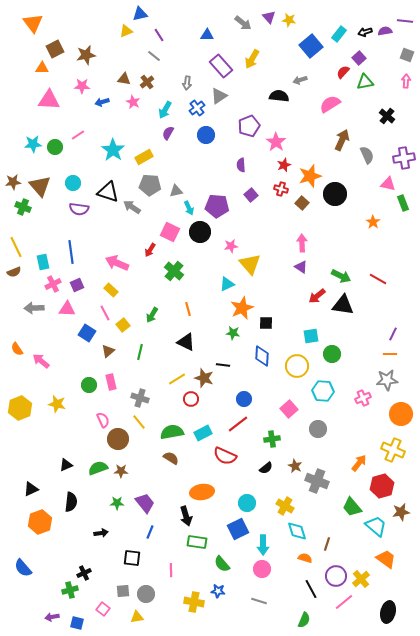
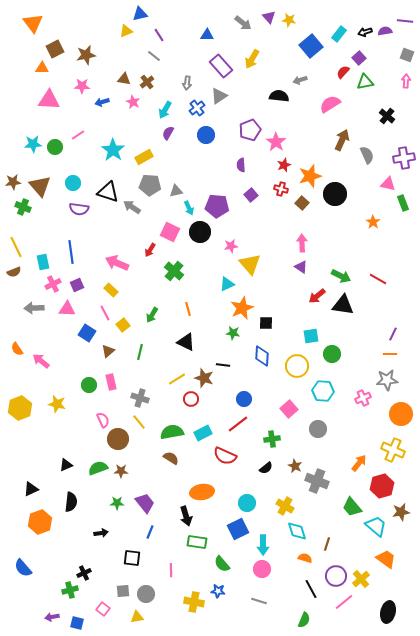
purple pentagon at (249, 126): moved 1 px right, 4 px down
